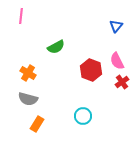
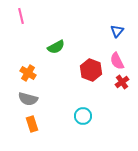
pink line: rotated 21 degrees counterclockwise
blue triangle: moved 1 px right, 5 px down
orange rectangle: moved 5 px left; rotated 49 degrees counterclockwise
